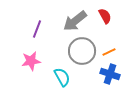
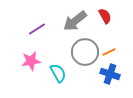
purple line: rotated 36 degrees clockwise
gray circle: moved 3 px right, 1 px down
cyan semicircle: moved 4 px left, 4 px up
